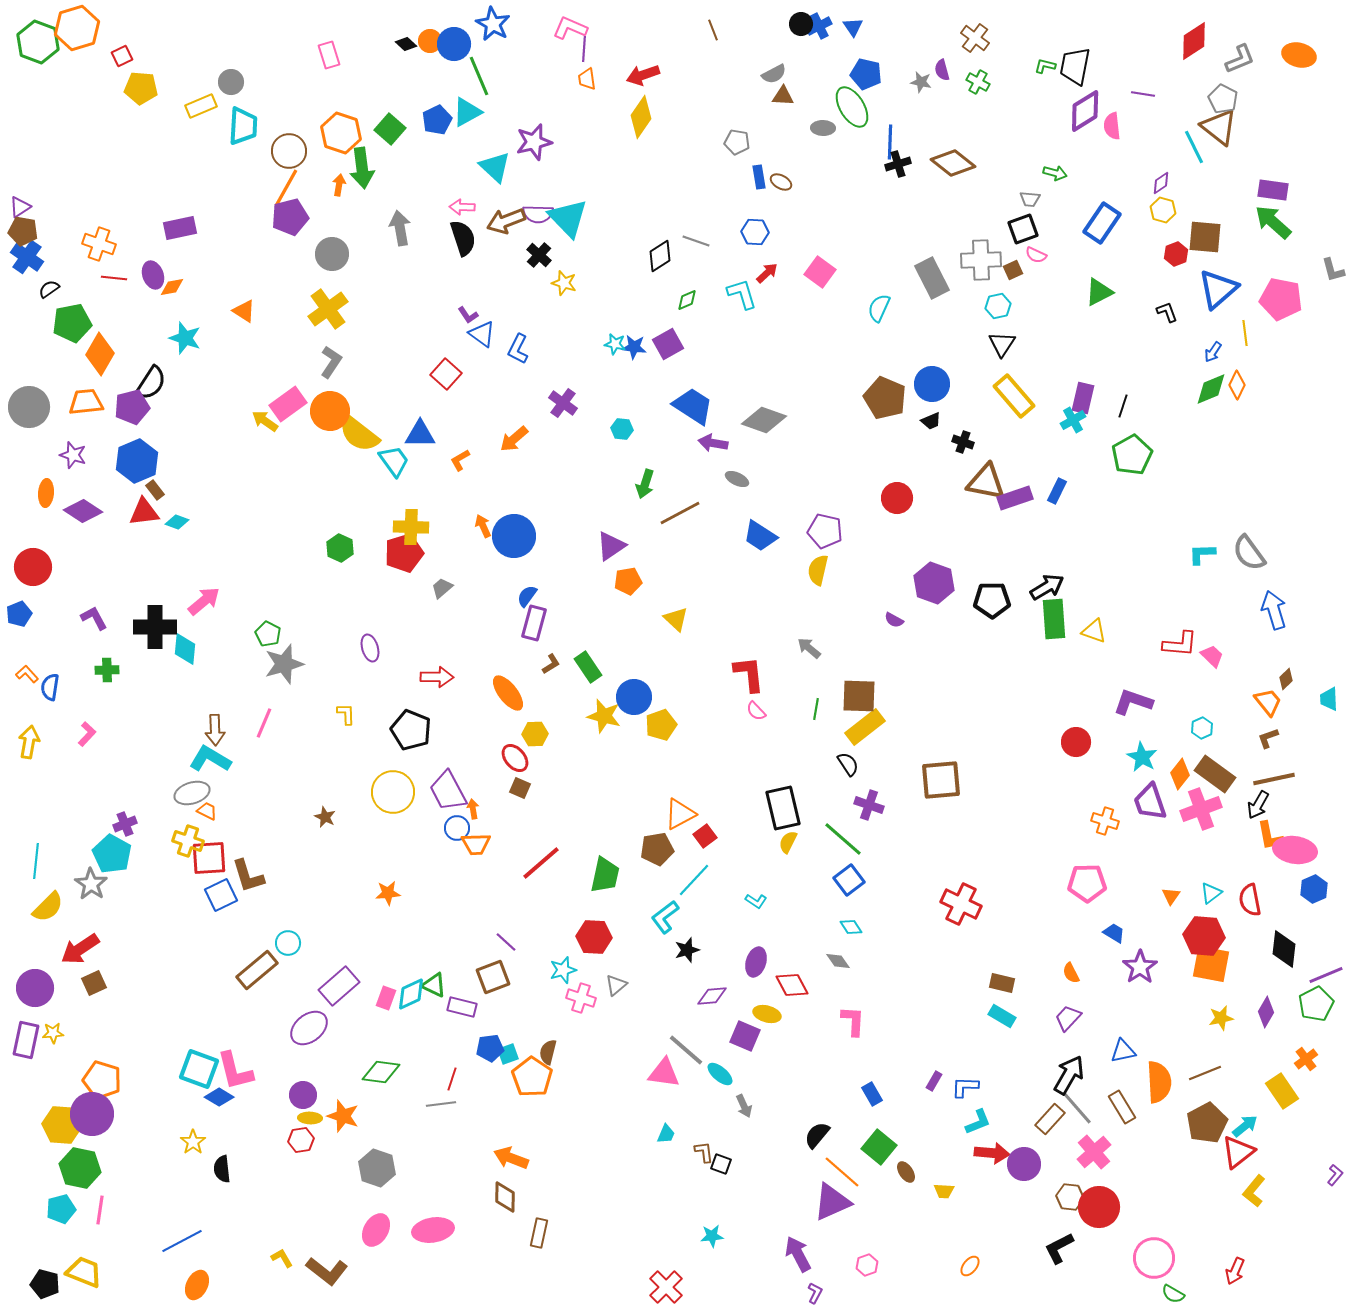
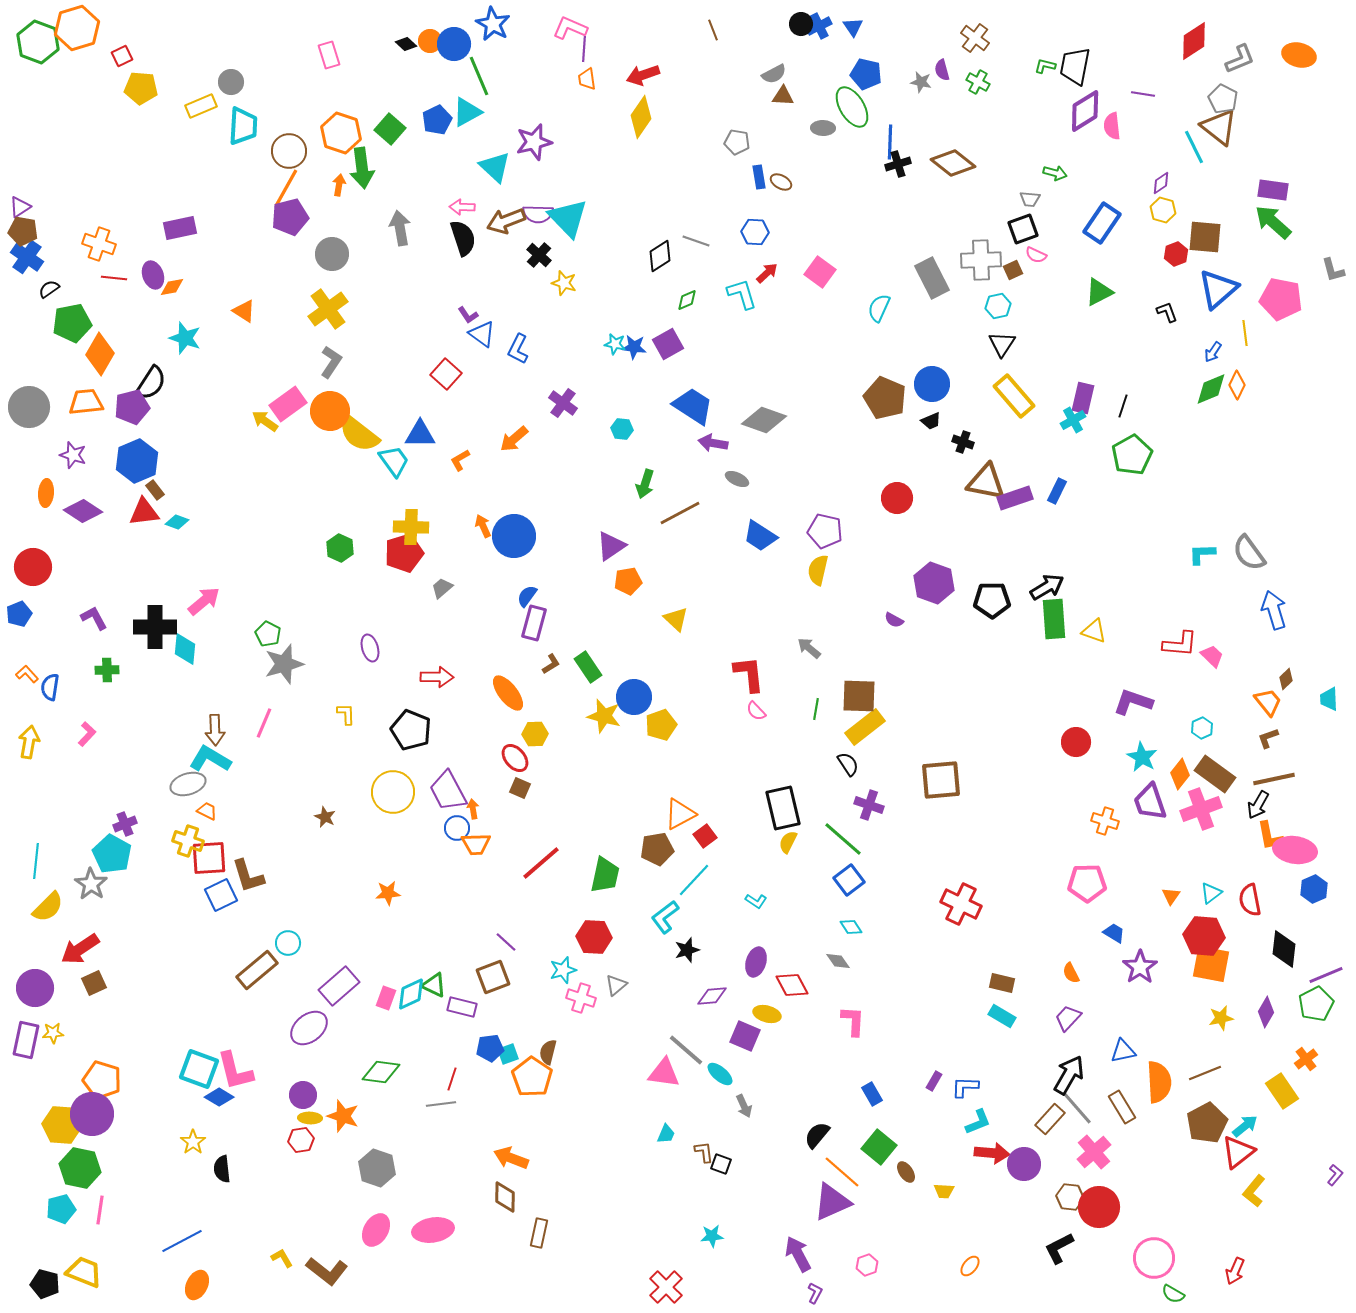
gray ellipse at (192, 793): moved 4 px left, 9 px up
